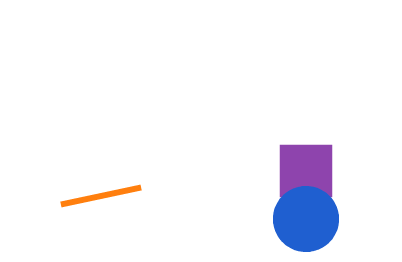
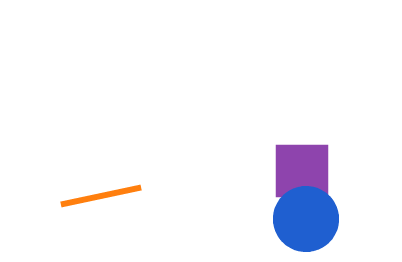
purple square: moved 4 px left
